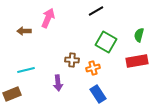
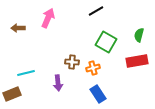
brown arrow: moved 6 px left, 3 px up
brown cross: moved 2 px down
cyan line: moved 3 px down
